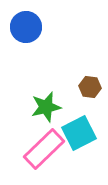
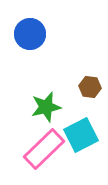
blue circle: moved 4 px right, 7 px down
cyan square: moved 2 px right, 2 px down
